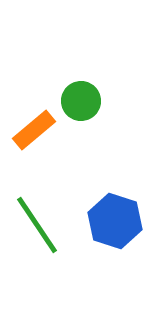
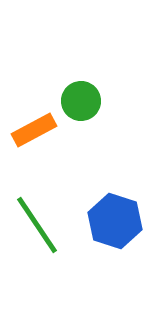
orange rectangle: rotated 12 degrees clockwise
